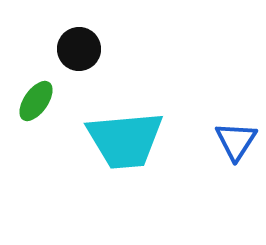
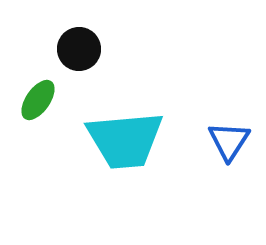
green ellipse: moved 2 px right, 1 px up
blue triangle: moved 7 px left
